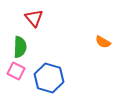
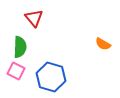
orange semicircle: moved 2 px down
blue hexagon: moved 2 px right, 1 px up
